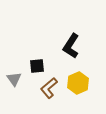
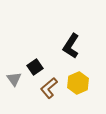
black square: moved 2 px left, 1 px down; rotated 28 degrees counterclockwise
